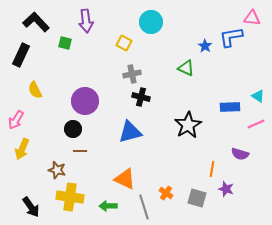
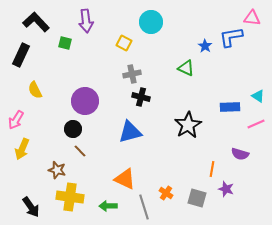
brown line: rotated 48 degrees clockwise
